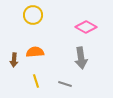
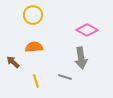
pink diamond: moved 1 px right, 3 px down
orange semicircle: moved 1 px left, 5 px up
brown arrow: moved 1 px left, 2 px down; rotated 128 degrees clockwise
gray line: moved 7 px up
